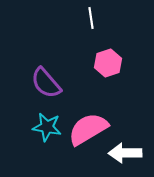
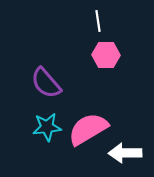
white line: moved 7 px right, 3 px down
pink hexagon: moved 2 px left, 8 px up; rotated 20 degrees clockwise
cyan star: rotated 16 degrees counterclockwise
